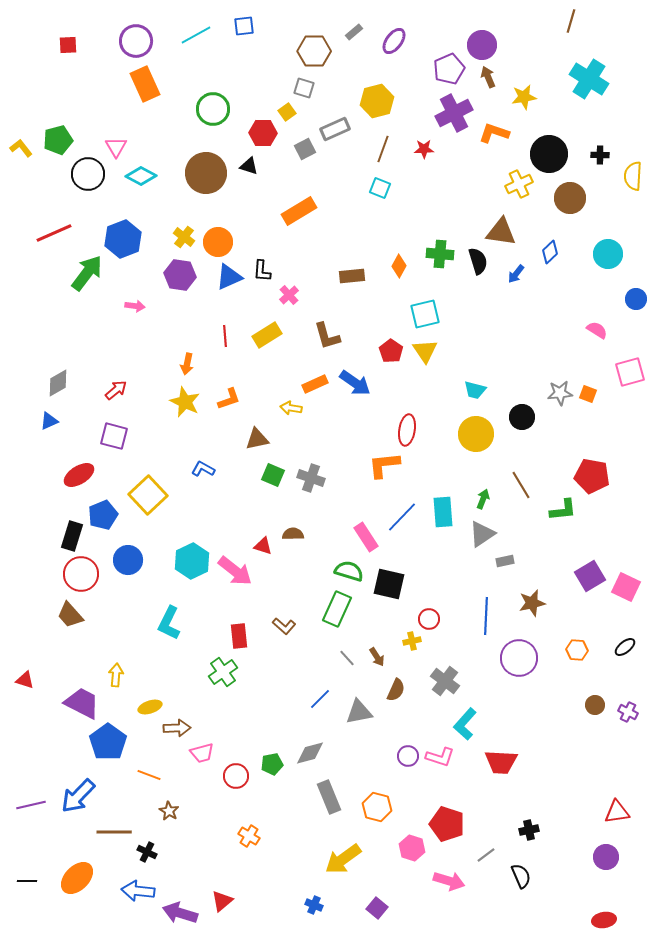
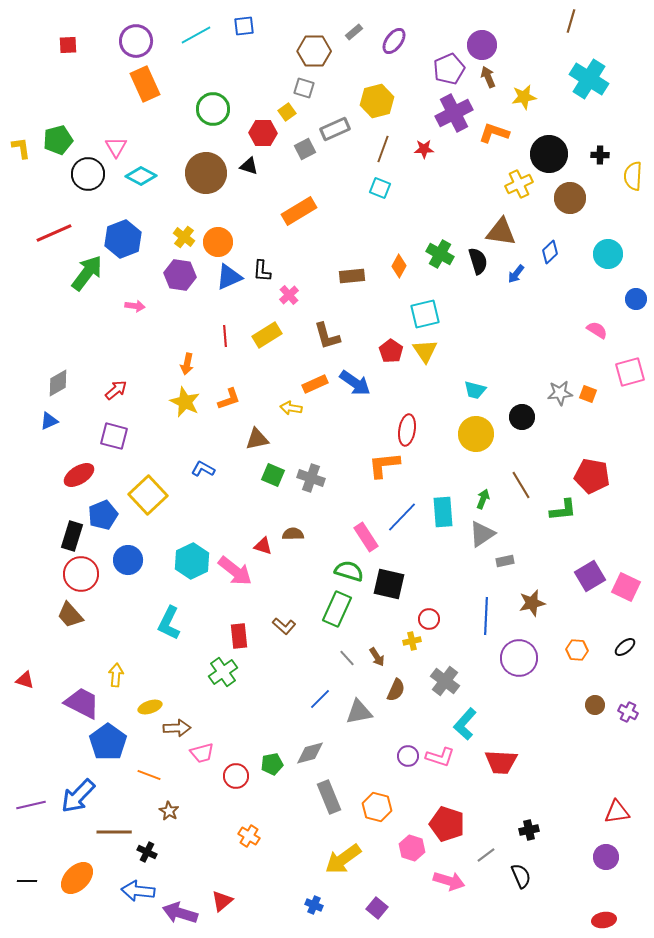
yellow L-shape at (21, 148): rotated 30 degrees clockwise
green cross at (440, 254): rotated 24 degrees clockwise
